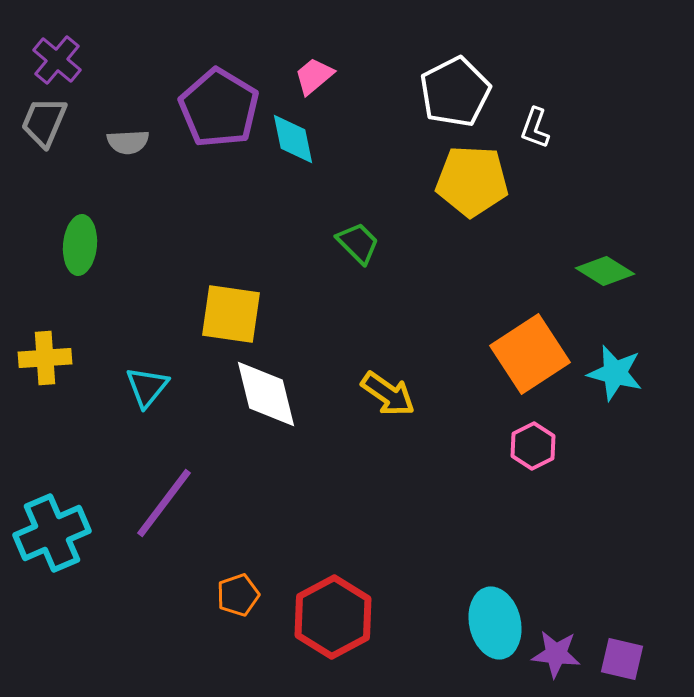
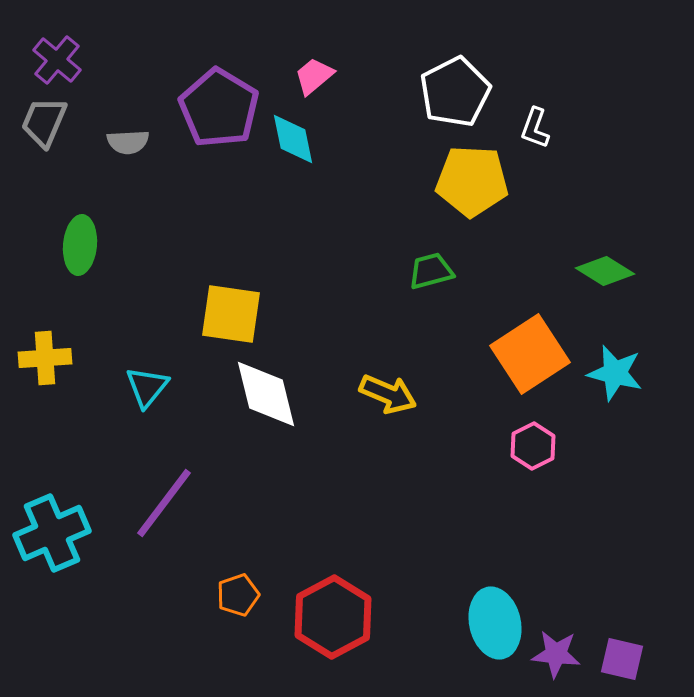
green trapezoid: moved 73 px right, 28 px down; rotated 60 degrees counterclockwise
yellow arrow: rotated 12 degrees counterclockwise
